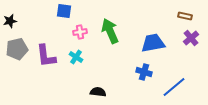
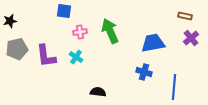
blue line: rotated 45 degrees counterclockwise
